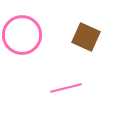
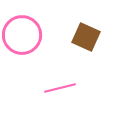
pink line: moved 6 px left
